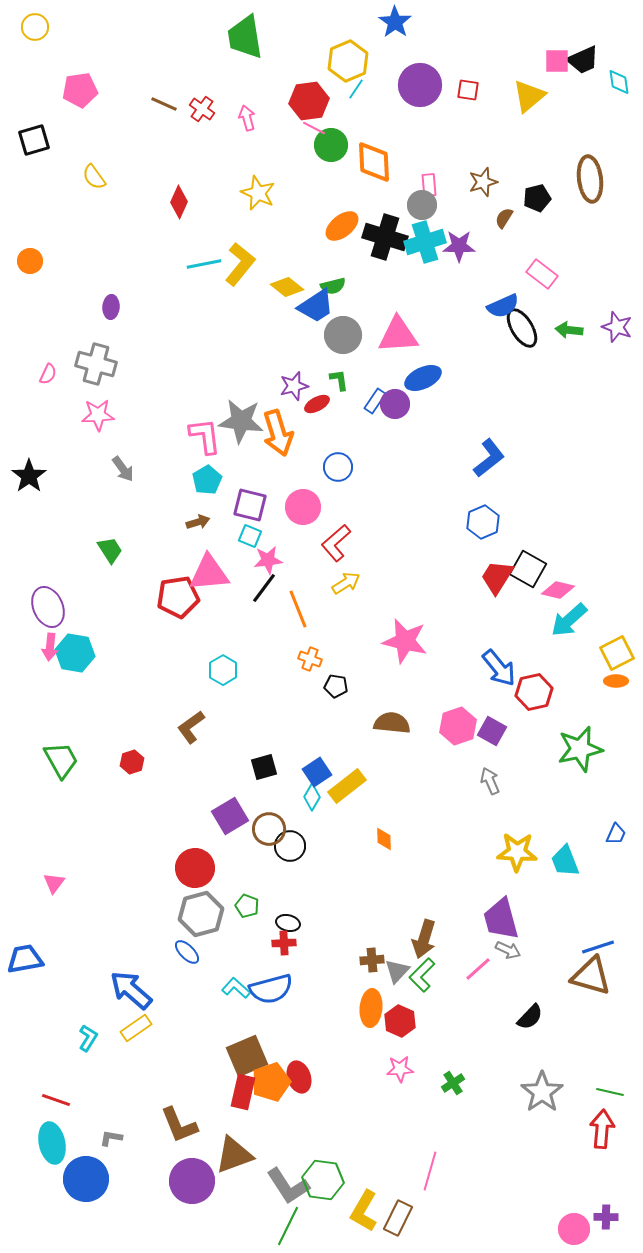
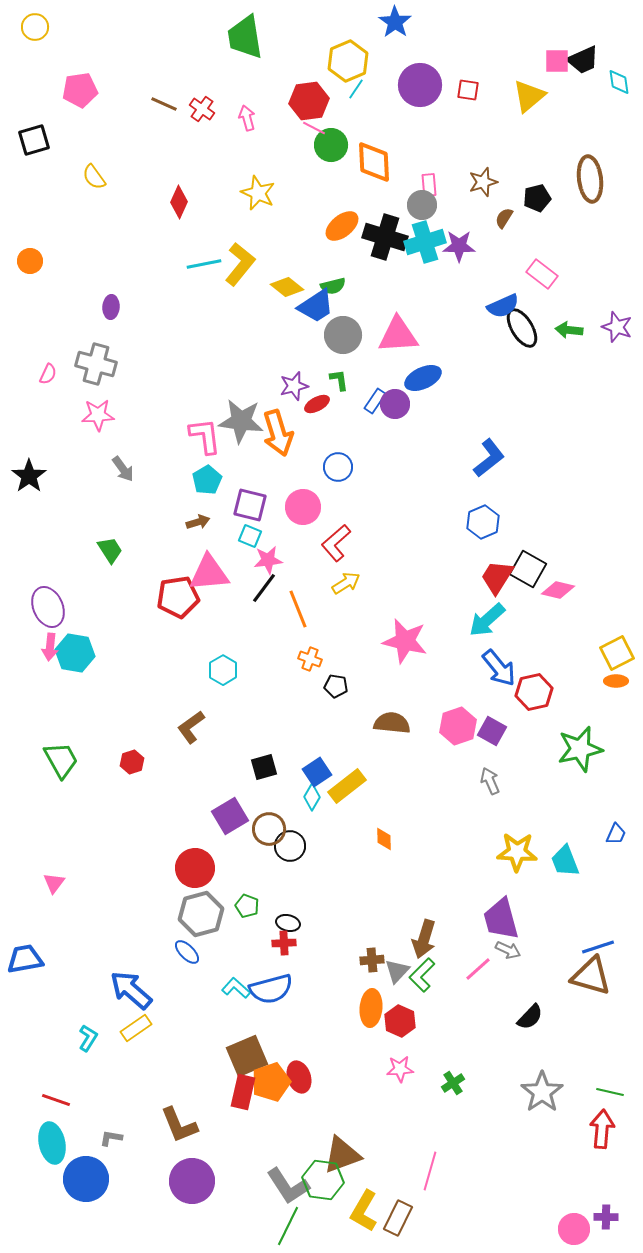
cyan arrow at (569, 620): moved 82 px left
brown triangle at (234, 1155): moved 108 px right
